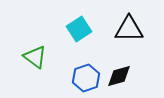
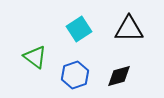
blue hexagon: moved 11 px left, 3 px up
